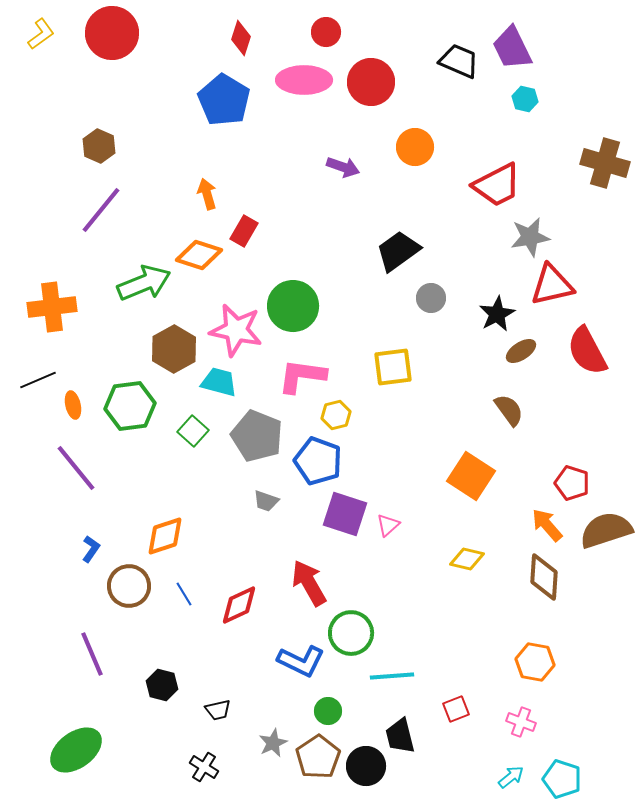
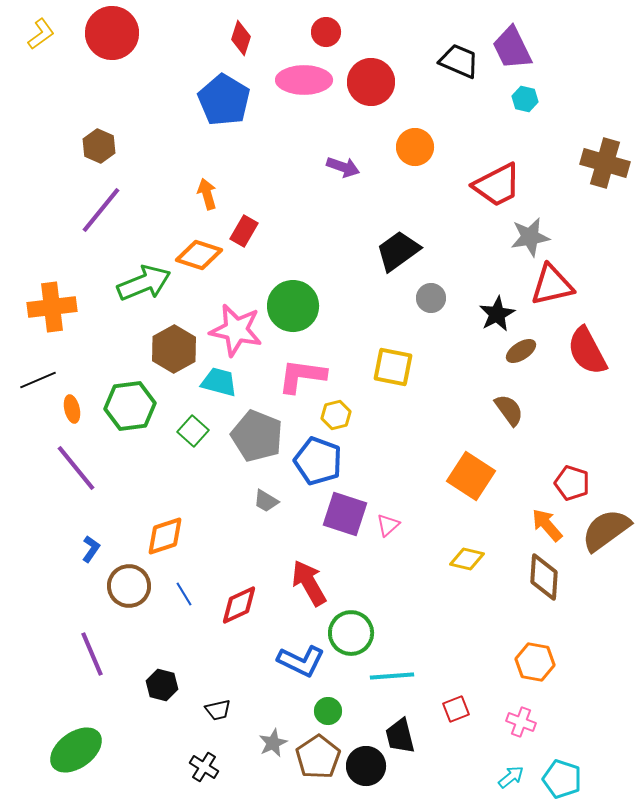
yellow square at (393, 367): rotated 18 degrees clockwise
orange ellipse at (73, 405): moved 1 px left, 4 px down
gray trapezoid at (266, 501): rotated 12 degrees clockwise
brown semicircle at (606, 530): rotated 18 degrees counterclockwise
